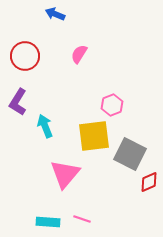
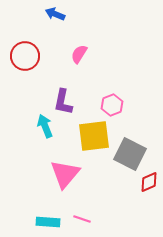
purple L-shape: moved 45 px right; rotated 20 degrees counterclockwise
